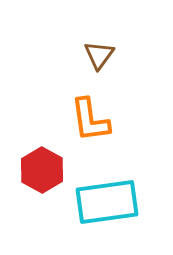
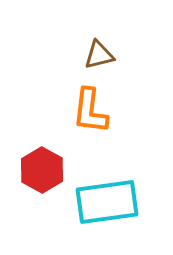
brown triangle: rotated 40 degrees clockwise
orange L-shape: moved 9 px up; rotated 15 degrees clockwise
